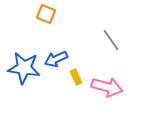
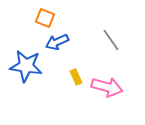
orange square: moved 1 px left, 4 px down
blue arrow: moved 1 px right, 17 px up
blue star: moved 2 px right, 2 px up
